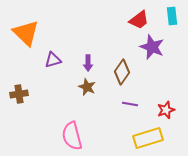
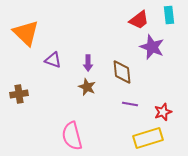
cyan rectangle: moved 3 px left, 1 px up
purple triangle: rotated 36 degrees clockwise
brown diamond: rotated 40 degrees counterclockwise
red star: moved 3 px left, 2 px down
